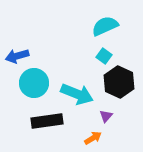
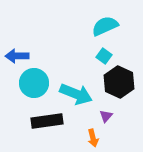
blue arrow: rotated 15 degrees clockwise
cyan arrow: moved 1 px left
orange arrow: rotated 108 degrees clockwise
